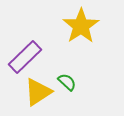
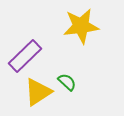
yellow star: rotated 27 degrees clockwise
purple rectangle: moved 1 px up
